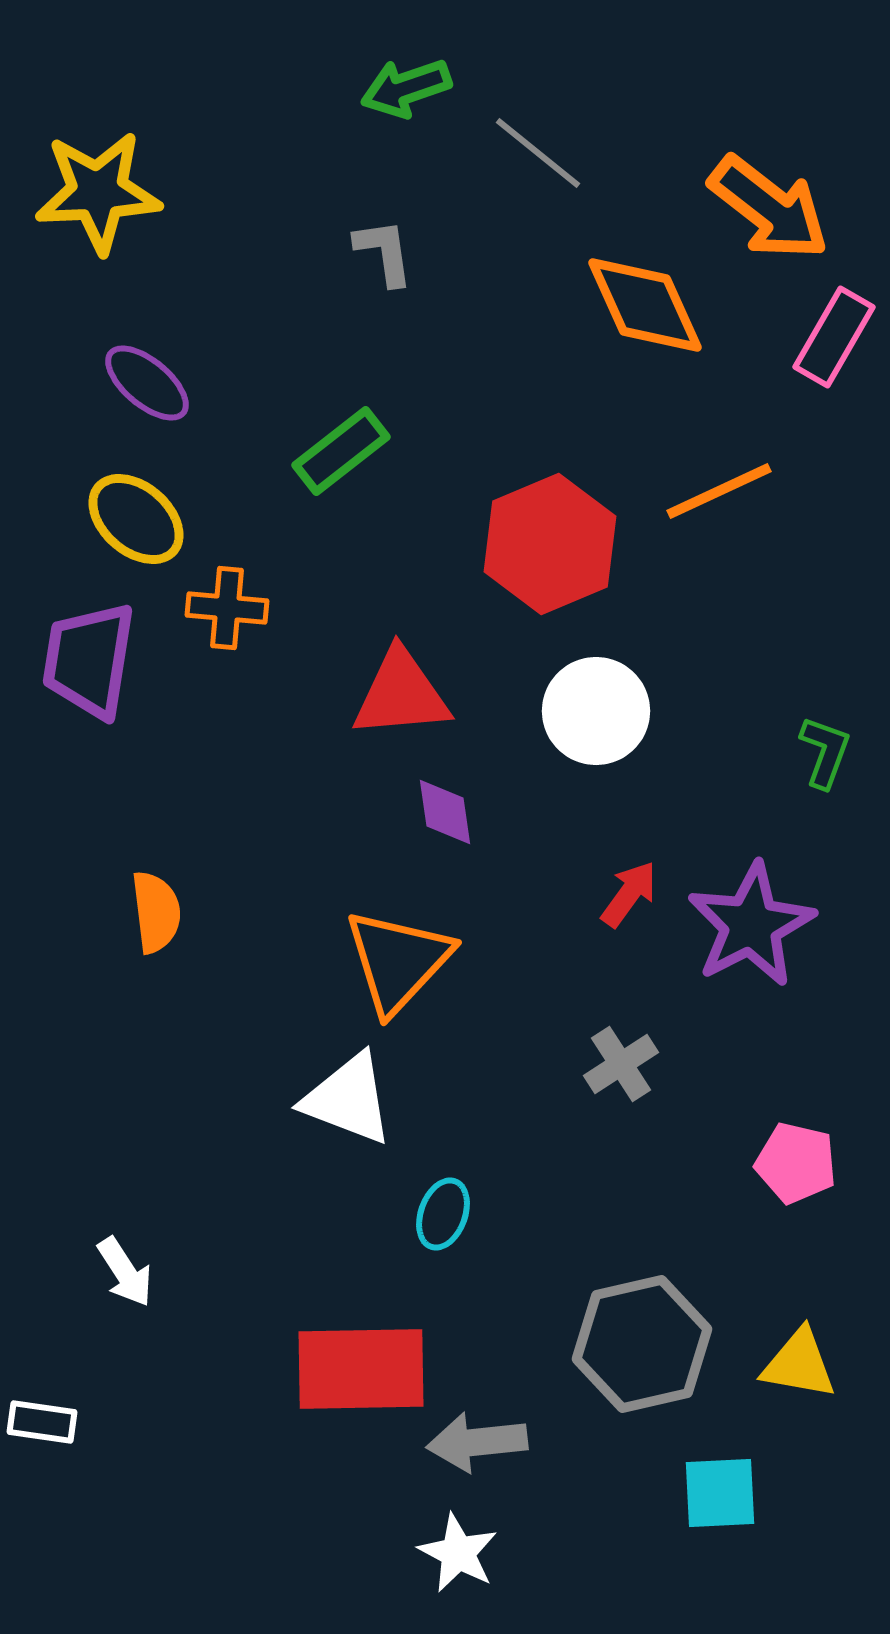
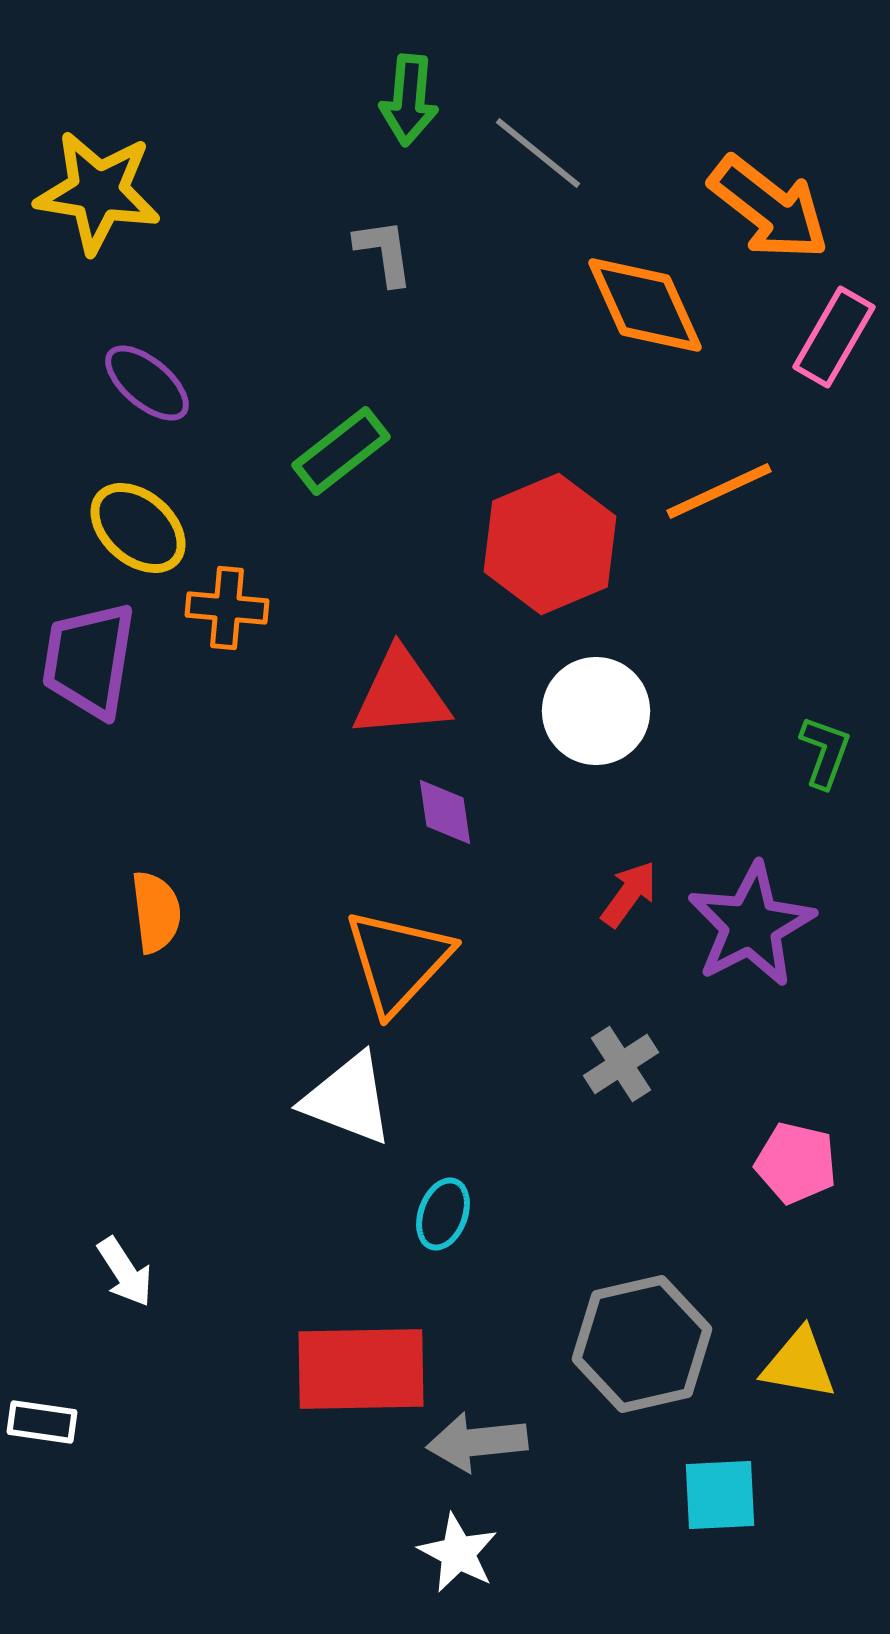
green arrow: moved 3 px right, 12 px down; rotated 66 degrees counterclockwise
yellow star: rotated 12 degrees clockwise
yellow ellipse: moved 2 px right, 9 px down
cyan square: moved 2 px down
